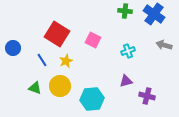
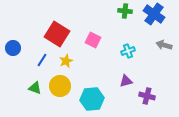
blue line: rotated 64 degrees clockwise
